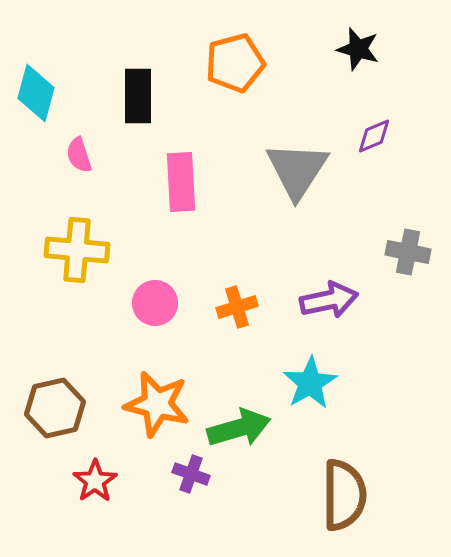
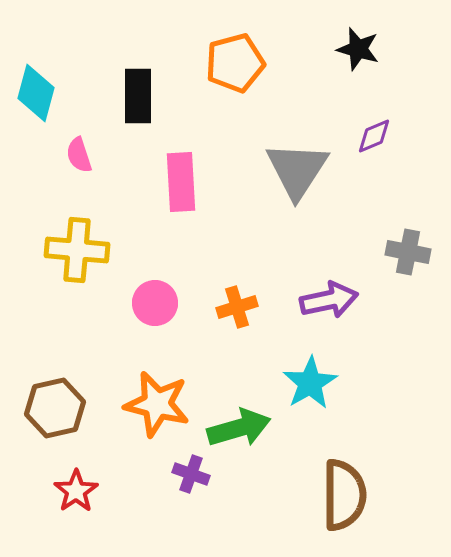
red star: moved 19 px left, 10 px down
